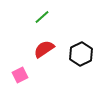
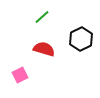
red semicircle: rotated 50 degrees clockwise
black hexagon: moved 15 px up
